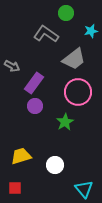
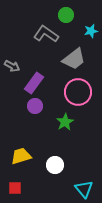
green circle: moved 2 px down
